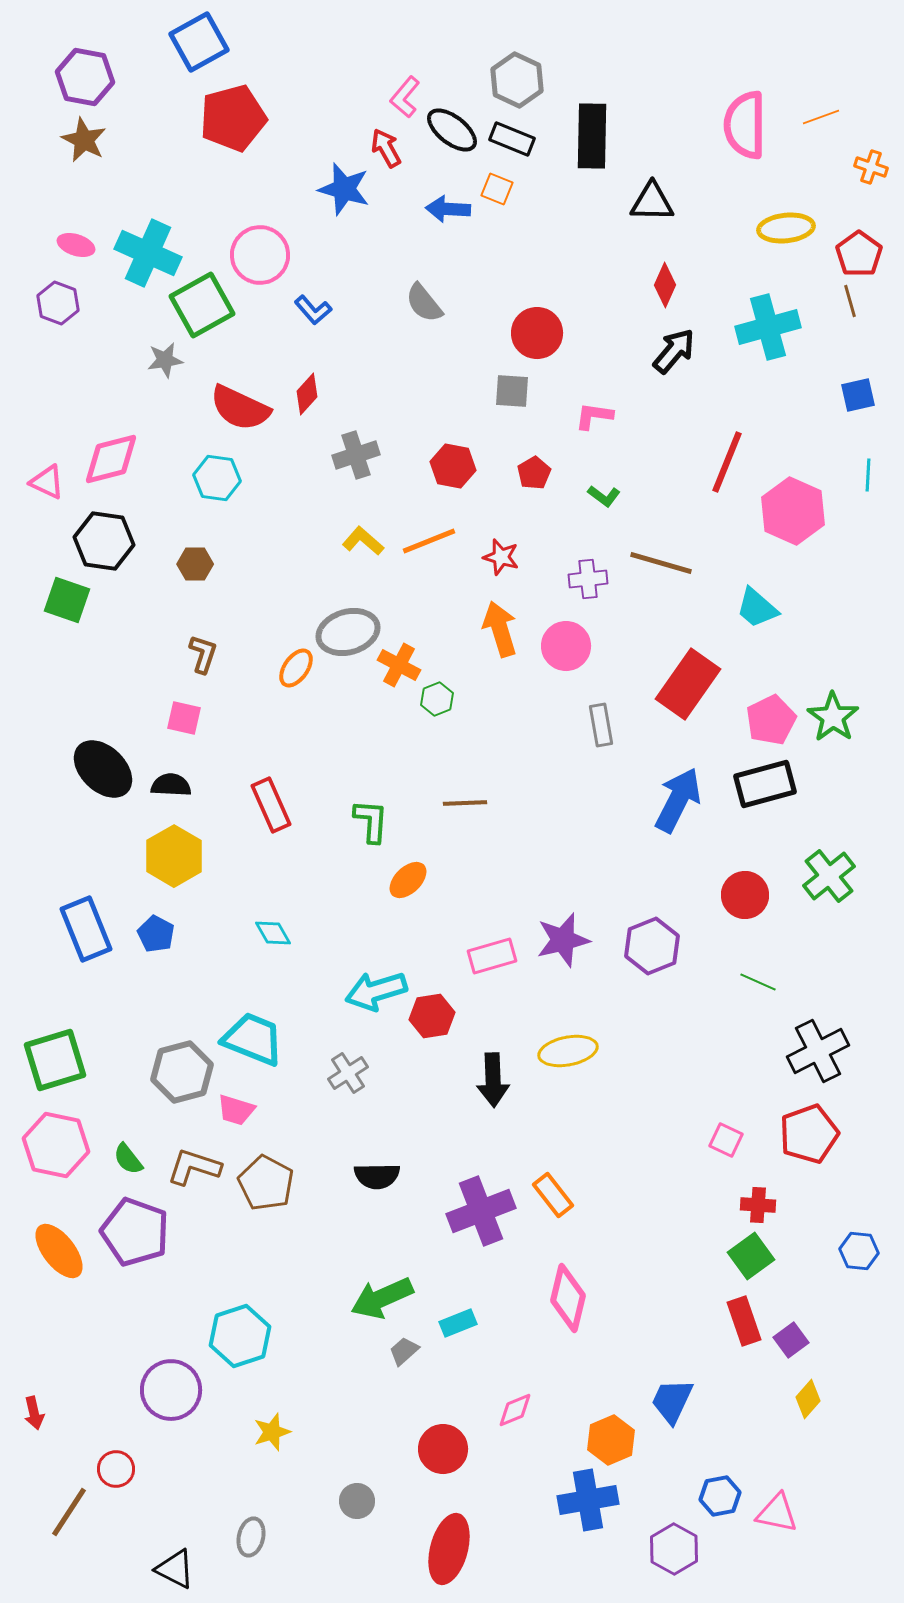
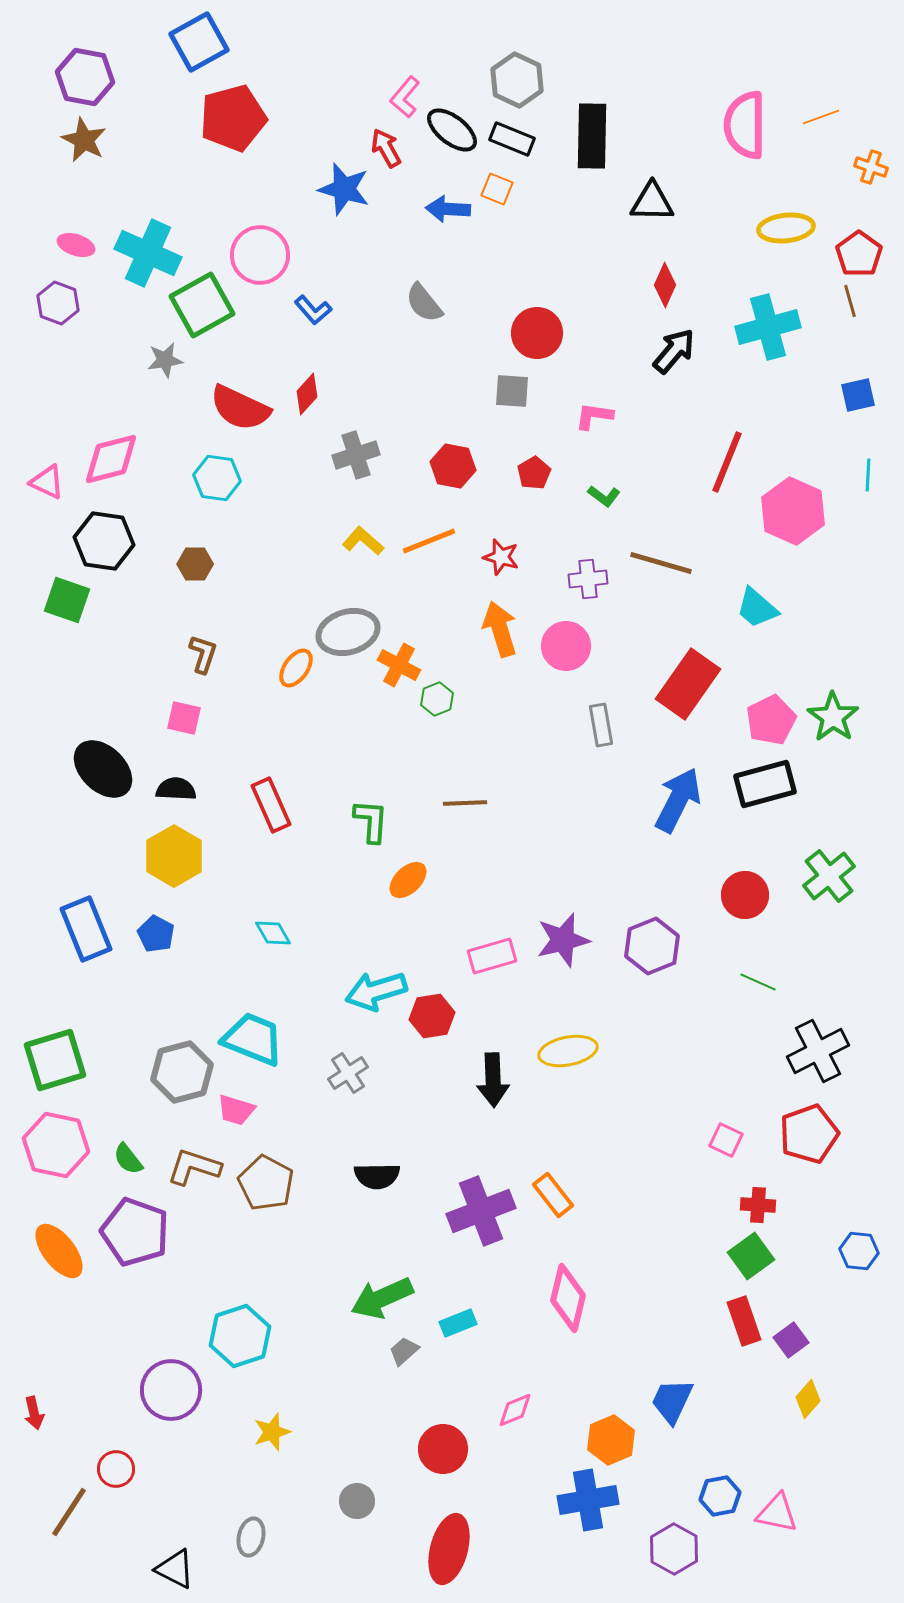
black semicircle at (171, 785): moved 5 px right, 4 px down
